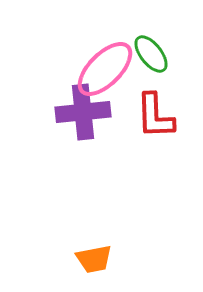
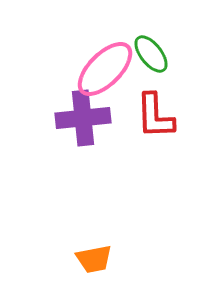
purple cross: moved 6 px down
